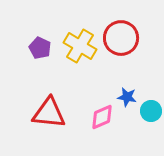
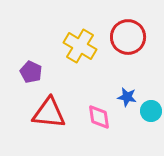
red circle: moved 7 px right, 1 px up
purple pentagon: moved 9 px left, 24 px down
pink diamond: moved 3 px left; rotated 76 degrees counterclockwise
